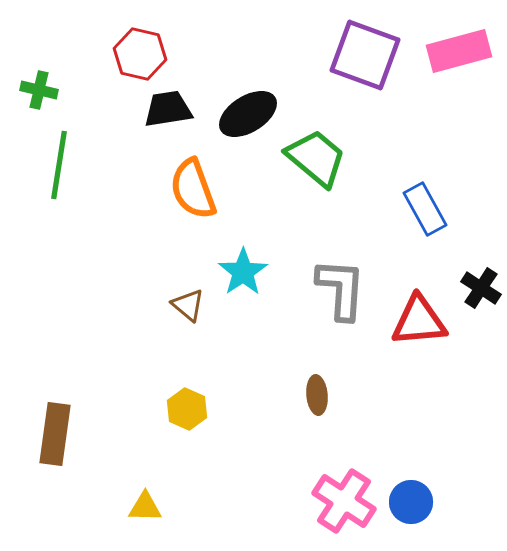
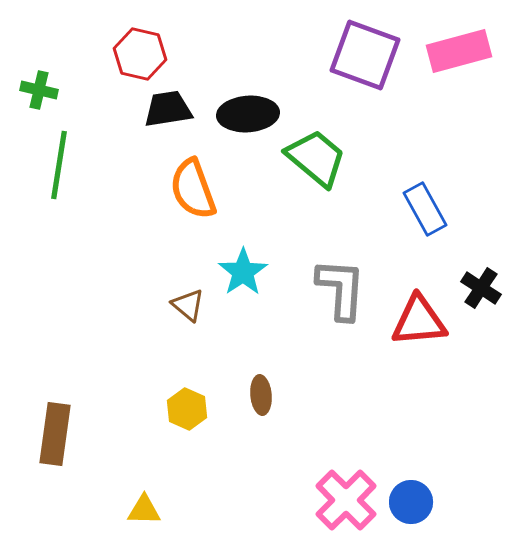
black ellipse: rotated 28 degrees clockwise
brown ellipse: moved 56 px left
pink cross: moved 2 px right, 1 px up; rotated 12 degrees clockwise
yellow triangle: moved 1 px left, 3 px down
